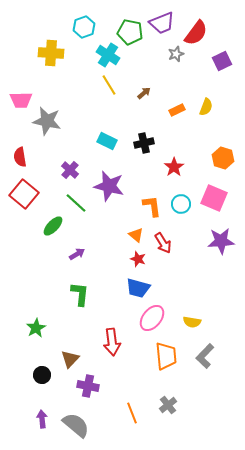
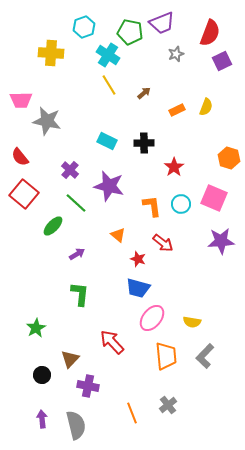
red semicircle at (196, 33): moved 14 px right; rotated 16 degrees counterclockwise
black cross at (144, 143): rotated 12 degrees clockwise
red semicircle at (20, 157): rotated 30 degrees counterclockwise
orange hexagon at (223, 158): moved 6 px right
orange triangle at (136, 235): moved 18 px left
red arrow at (163, 243): rotated 20 degrees counterclockwise
red arrow at (112, 342): rotated 144 degrees clockwise
gray semicircle at (76, 425): rotated 36 degrees clockwise
